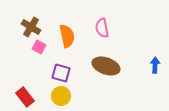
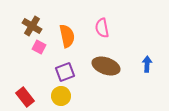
brown cross: moved 1 px right, 1 px up
blue arrow: moved 8 px left, 1 px up
purple square: moved 4 px right, 1 px up; rotated 36 degrees counterclockwise
